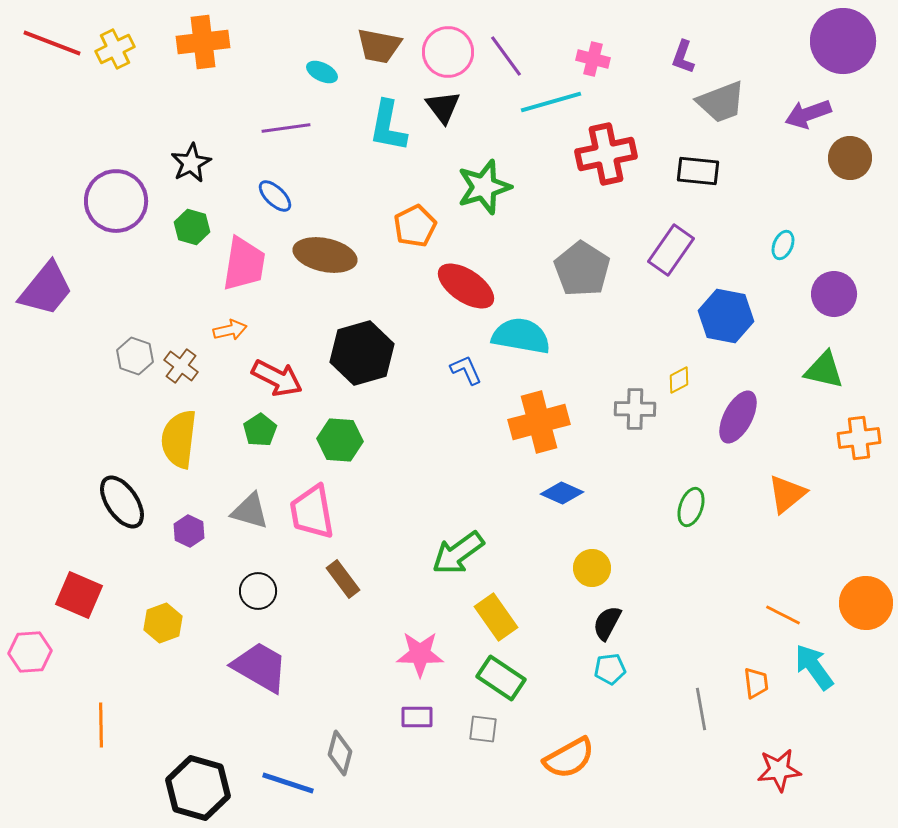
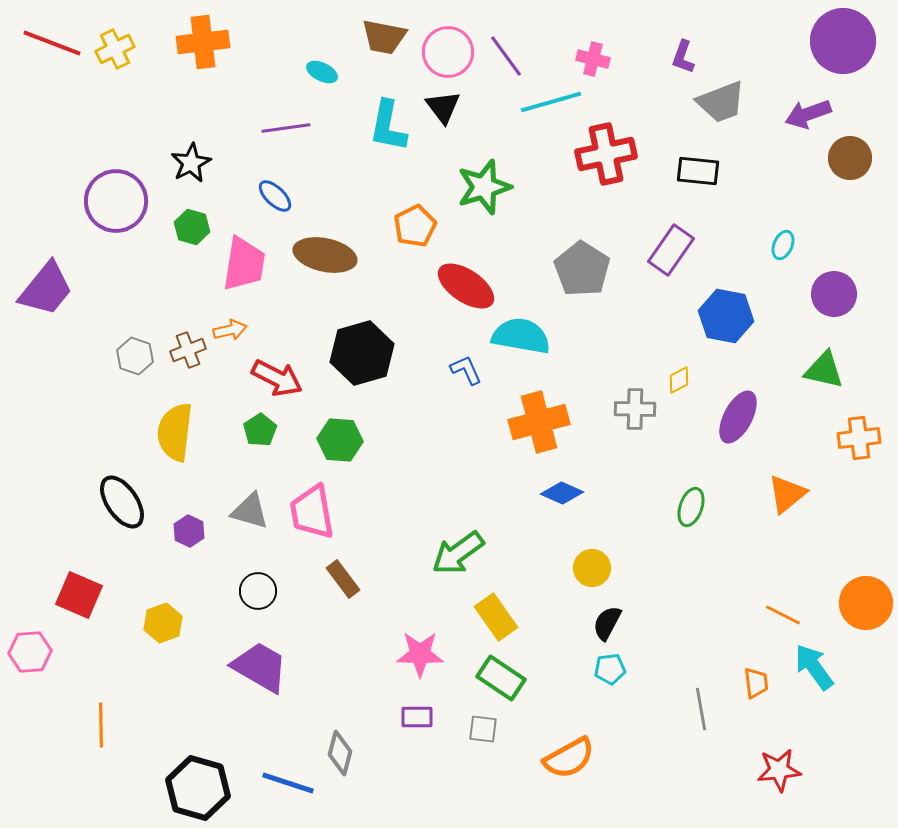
brown trapezoid at (379, 46): moved 5 px right, 9 px up
brown cross at (181, 366): moved 7 px right, 16 px up; rotated 32 degrees clockwise
yellow semicircle at (179, 439): moved 4 px left, 7 px up
